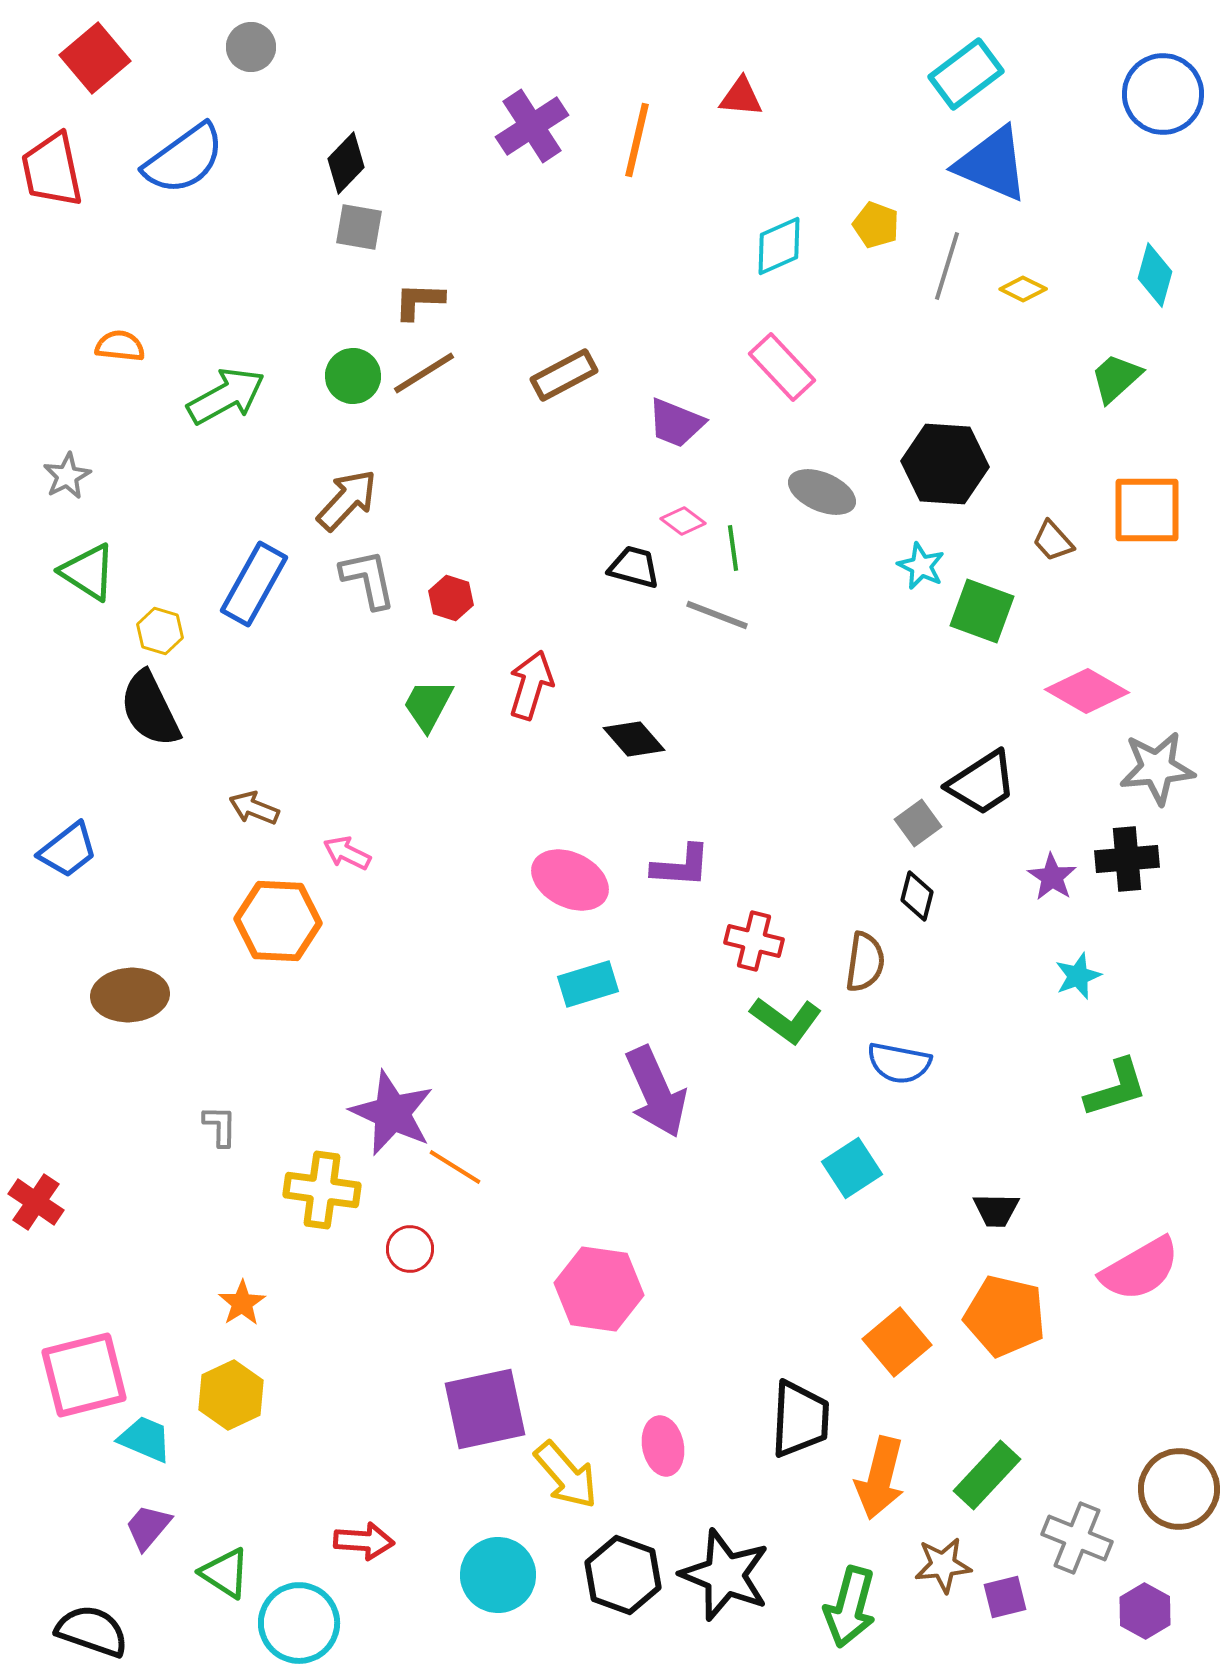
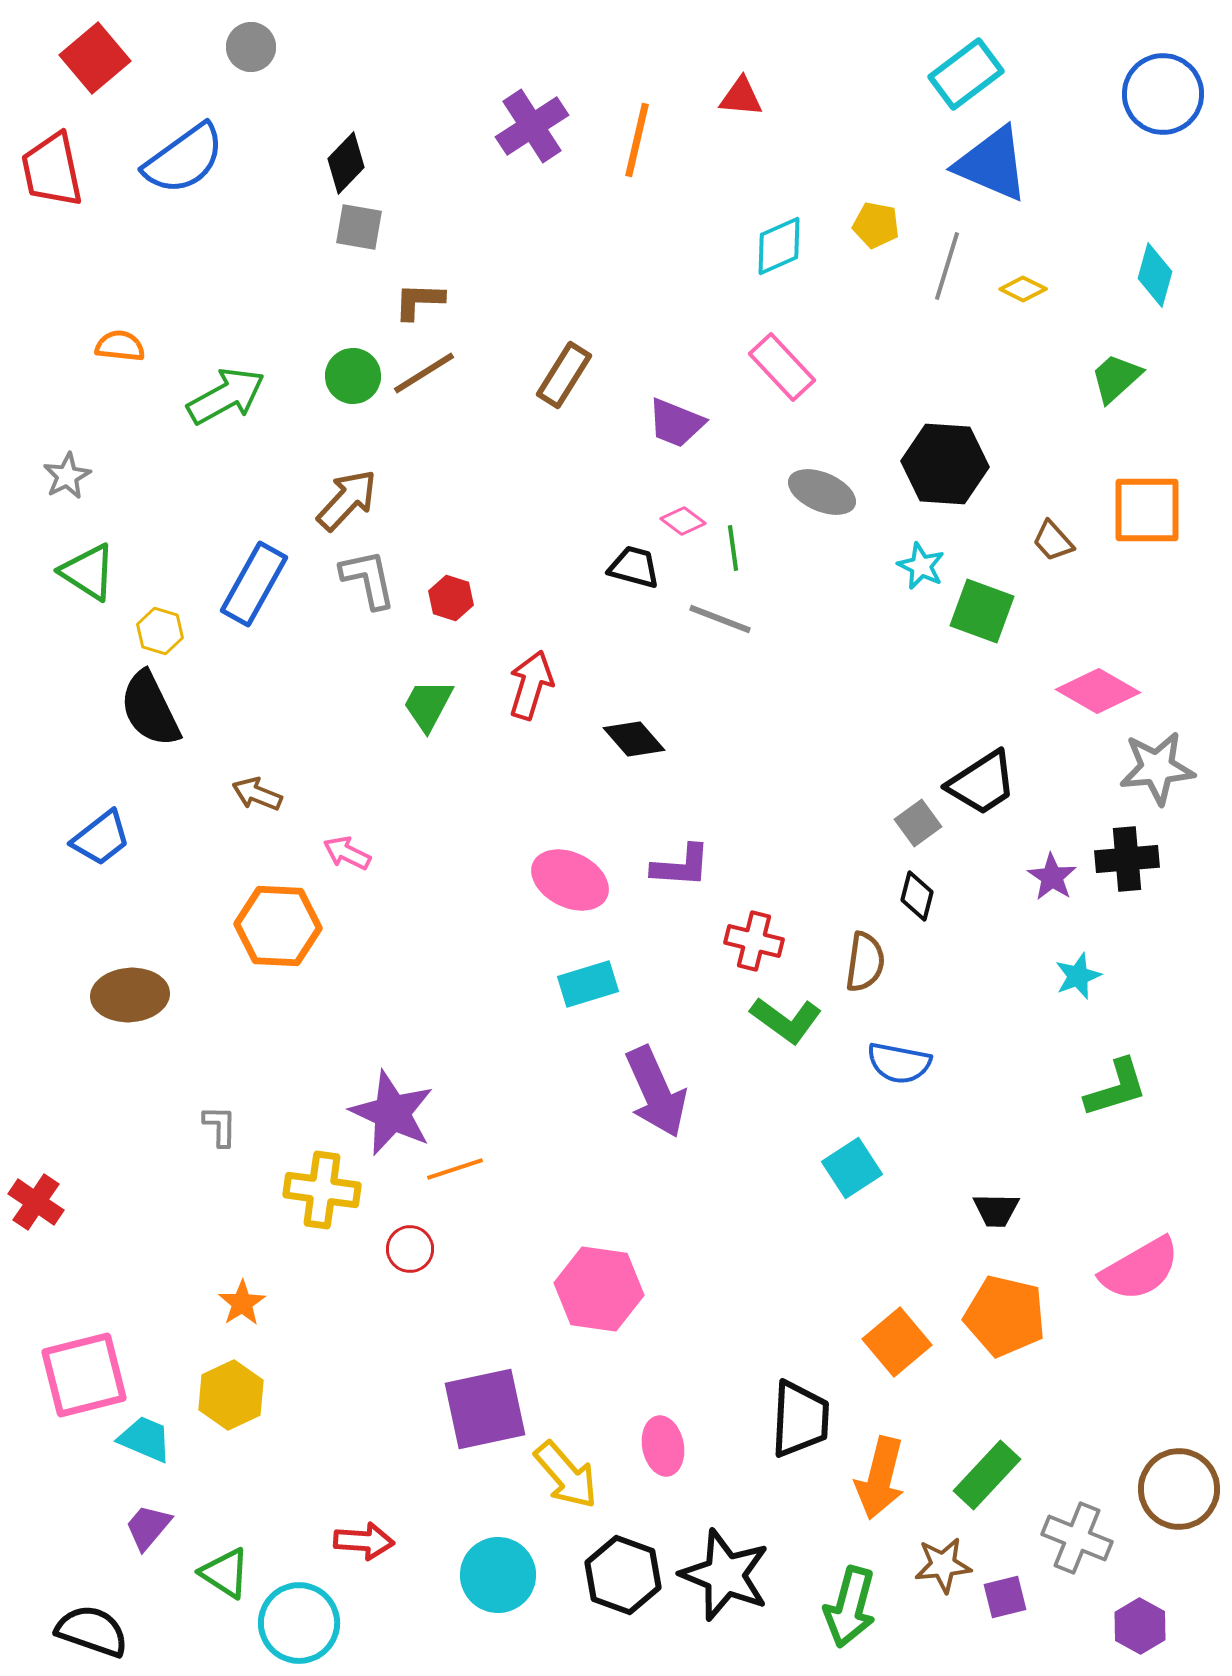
yellow pentagon at (876, 225): rotated 9 degrees counterclockwise
brown rectangle at (564, 375): rotated 30 degrees counterclockwise
gray line at (717, 615): moved 3 px right, 4 px down
pink diamond at (1087, 691): moved 11 px right
brown arrow at (254, 808): moved 3 px right, 14 px up
blue trapezoid at (68, 850): moved 33 px right, 12 px up
orange hexagon at (278, 921): moved 5 px down
orange line at (455, 1167): moved 2 px down; rotated 50 degrees counterclockwise
purple hexagon at (1145, 1611): moved 5 px left, 15 px down
